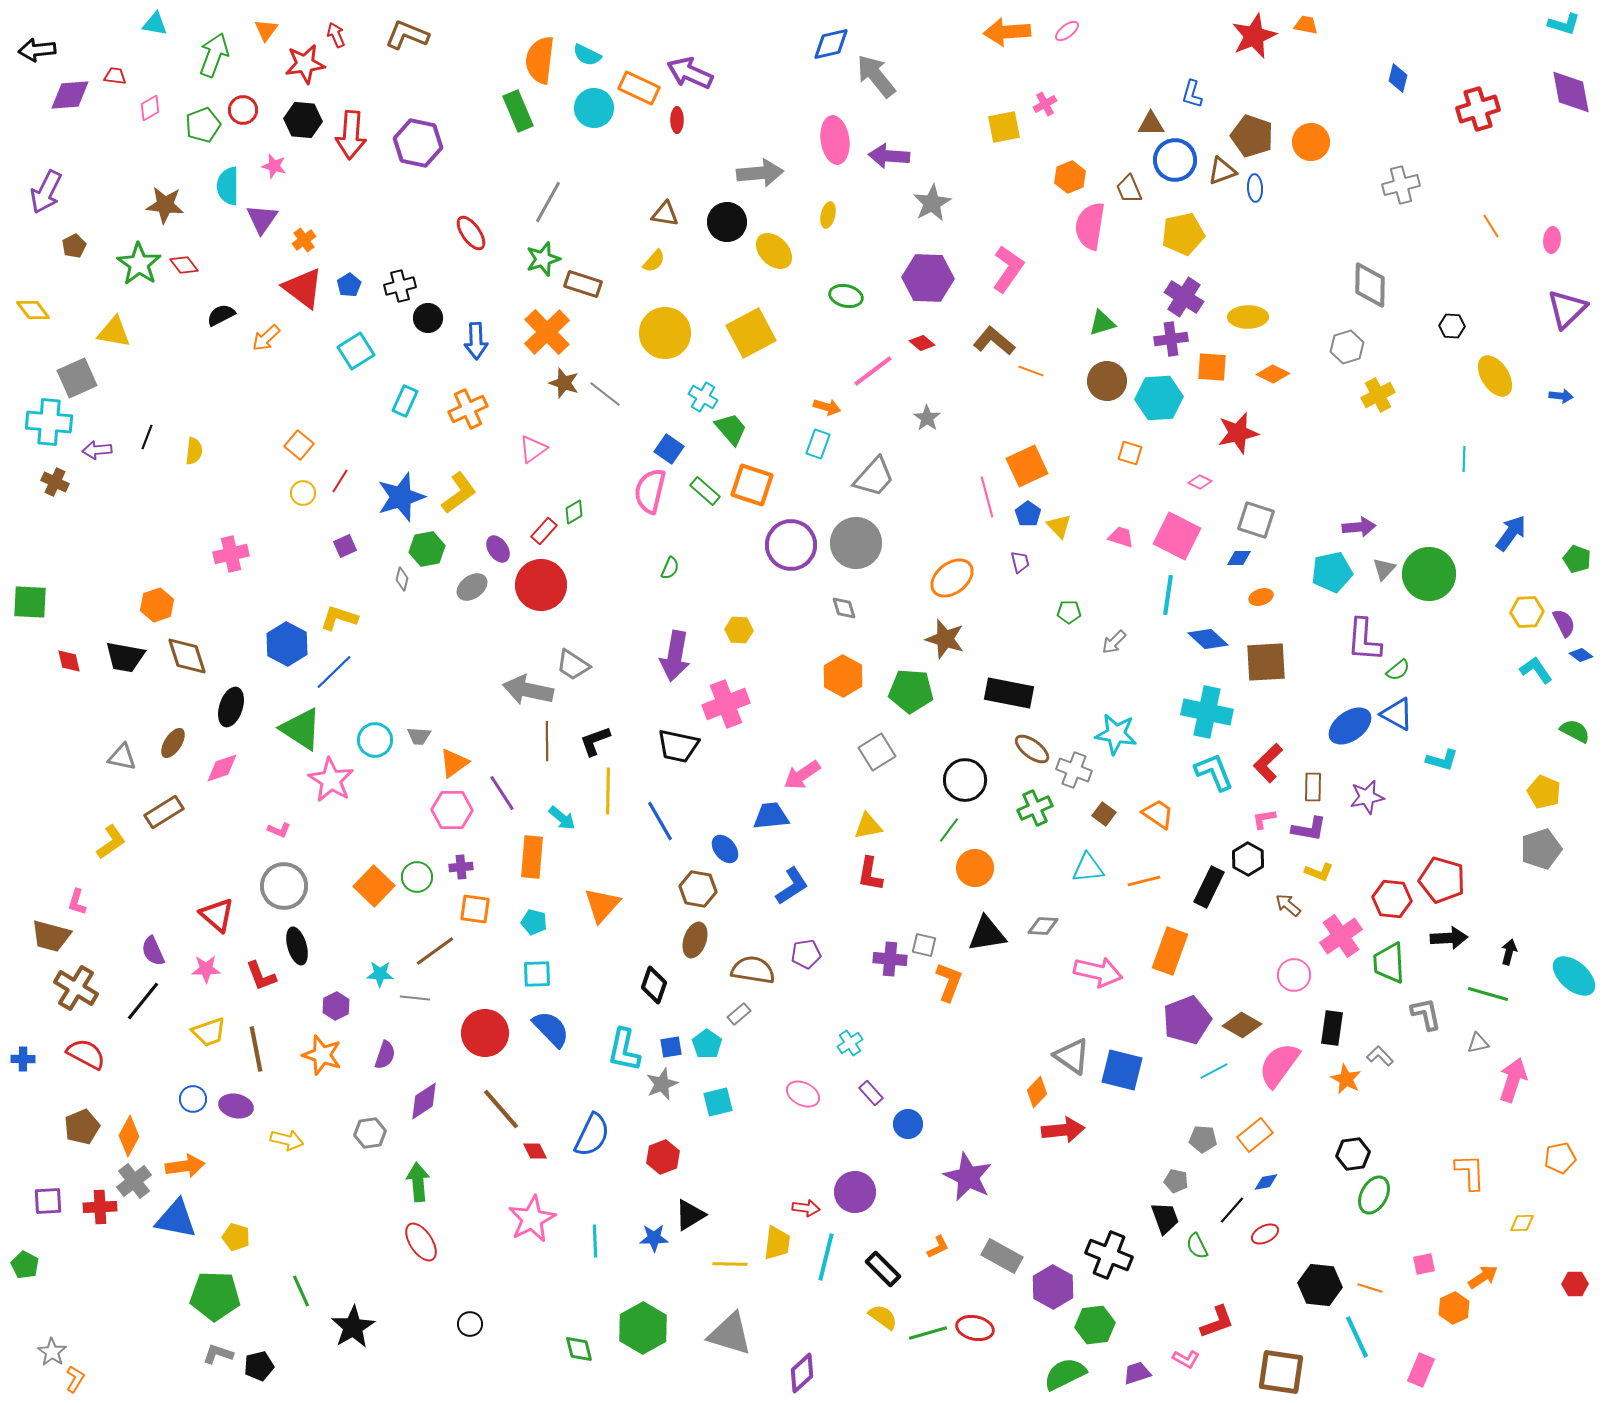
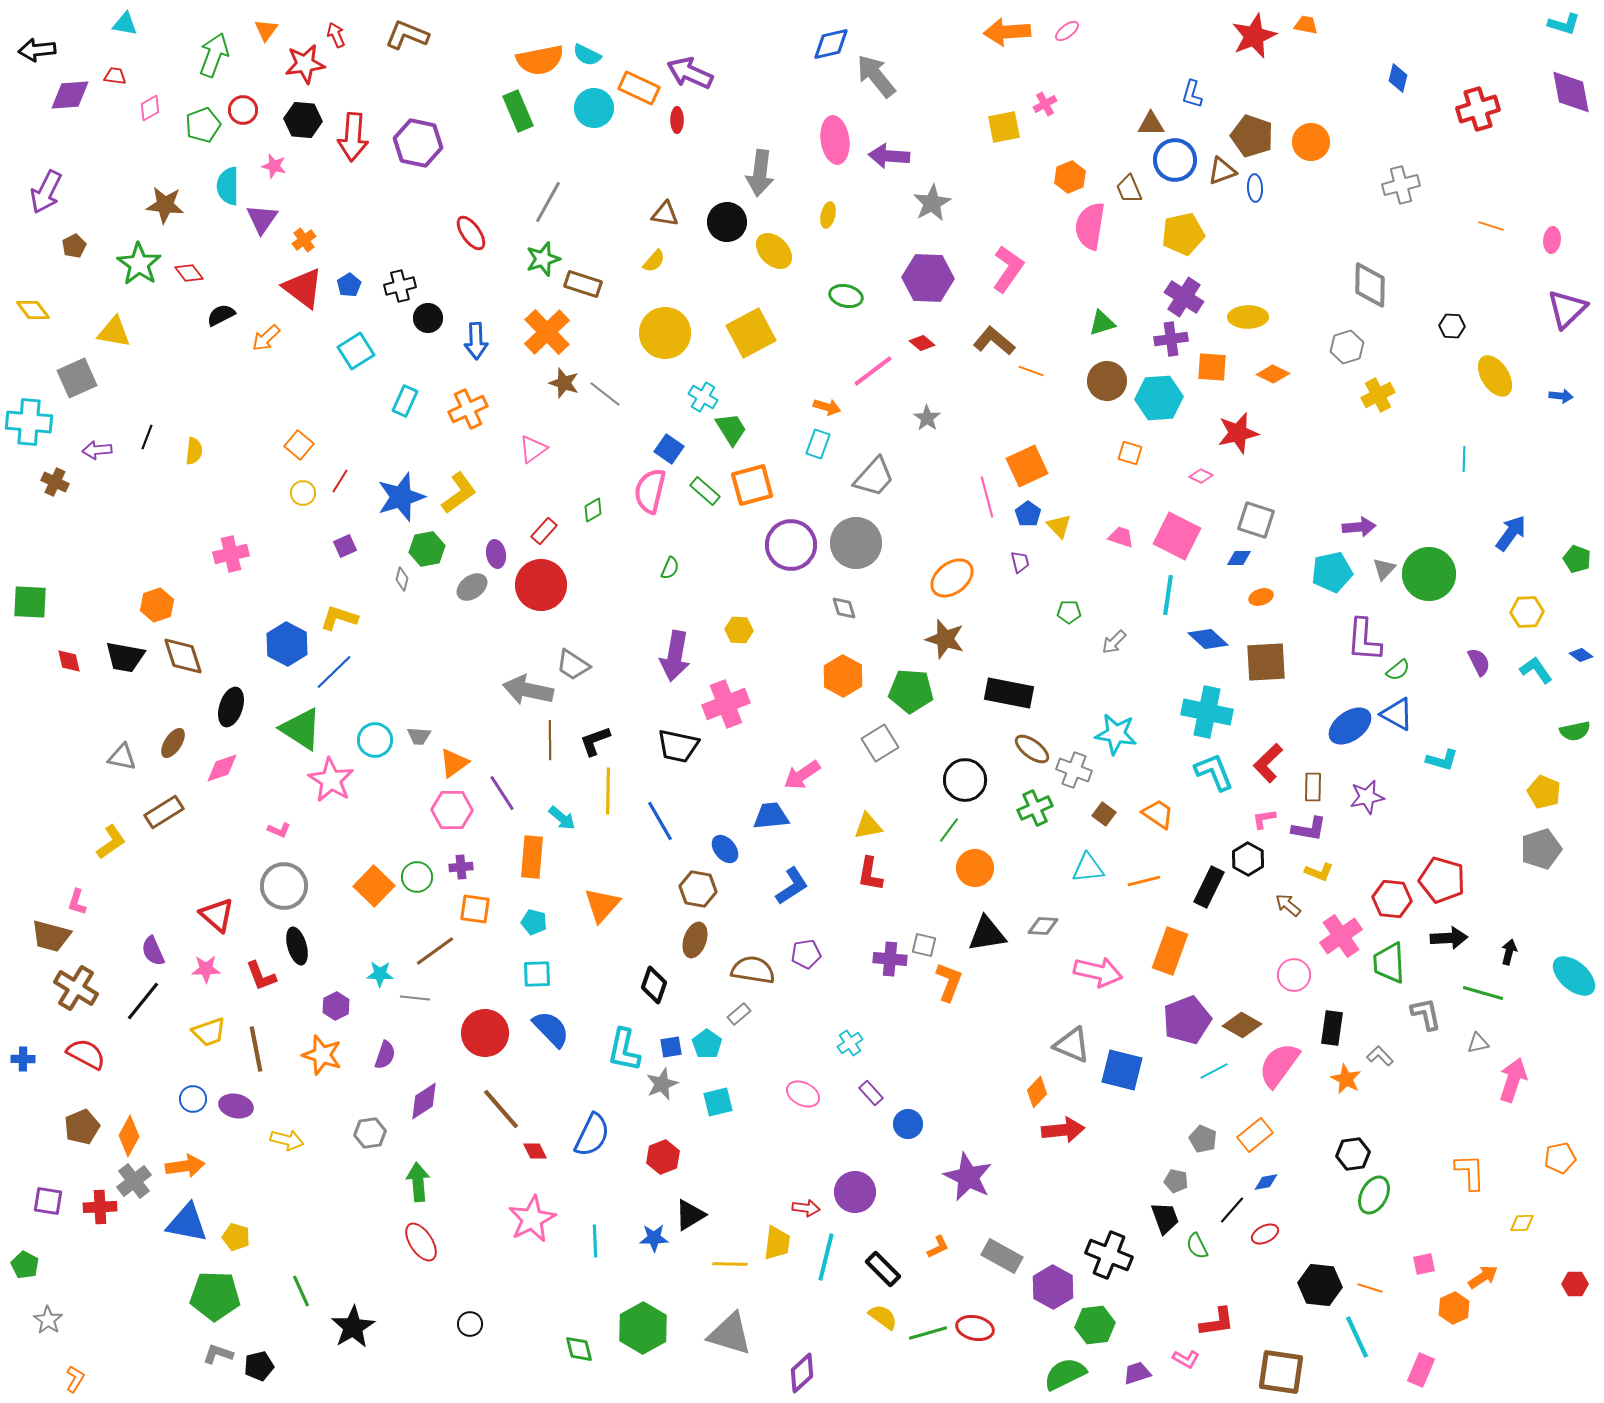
cyan triangle at (155, 24): moved 30 px left
orange semicircle at (540, 60): rotated 108 degrees counterclockwise
red arrow at (351, 135): moved 2 px right, 2 px down
gray arrow at (760, 173): rotated 102 degrees clockwise
orange line at (1491, 226): rotated 40 degrees counterclockwise
red diamond at (184, 265): moved 5 px right, 8 px down
cyan cross at (49, 422): moved 20 px left
green trapezoid at (731, 429): rotated 9 degrees clockwise
pink diamond at (1200, 482): moved 1 px right, 6 px up
orange square at (752, 485): rotated 33 degrees counterclockwise
green diamond at (574, 512): moved 19 px right, 2 px up
purple ellipse at (498, 549): moved 2 px left, 5 px down; rotated 24 degrees clockwise
purple semicircle at (1564, 623): moved 85 px left, 39 px down
brown diamond at (187, 656): moved 4 px left
green semicircle at (1575, 731): rotated 140 degrees clockwise
brown line at (547, 741): moved 3 px right, 1 px up
gray square at (877, 752): moved 3 px right, 9 px up
green line at (1488, 994): moved 5 px left, 1 px up
gray triangle at (1072, 1056): moved 11 px up; rotated 12 degrees counterclockwise
gray pentagon at (1203, 1139): rotated 20 degrees clockwise
purple square at (48, 1201): rotated 12 degrees clockwise
blue triangle at (176, 1219): moved 11 px right, 4 px down
red L-shape at (1217, 1322): rotated 12 degrees clockwise
gray star at (52, 1352): moved 4 px left, 32 px up
